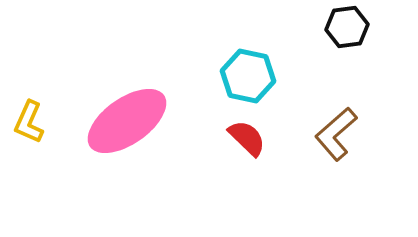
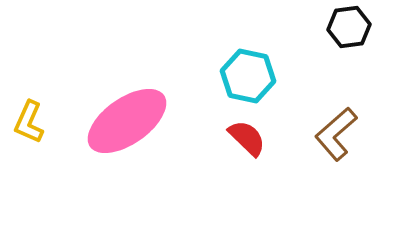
black hexagon: moved 2 px right
